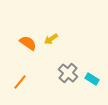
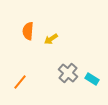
orange semicircle: moved 12 px up; rotated 120 degrees counterclockwise
